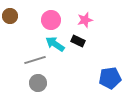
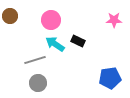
pink star: moved 29 px right; rotated 14 degrees clockwise
